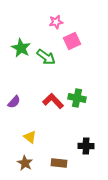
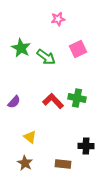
pink star: moved 2 px right, 3 px up
pink square: moved 6 px right, 8 px down
brown rectangle: moved 4 px right, 1 px down
